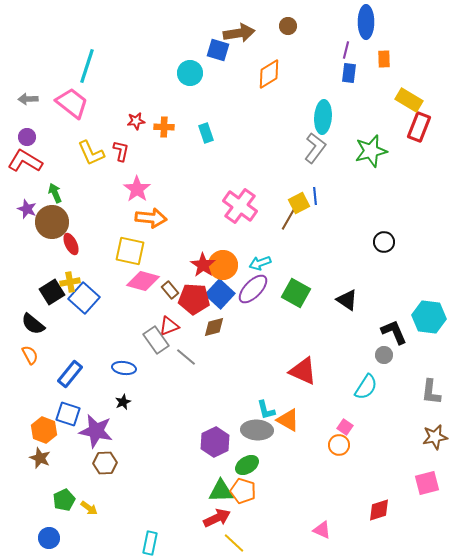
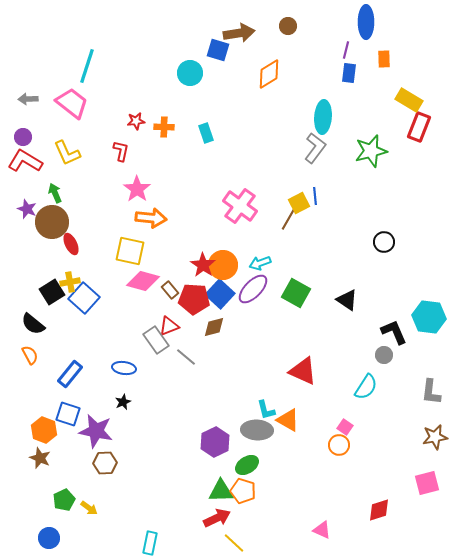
purple circle at (27, 137): moved 4 px left
yellow L-shape at (91, 153): moved 24 px left
